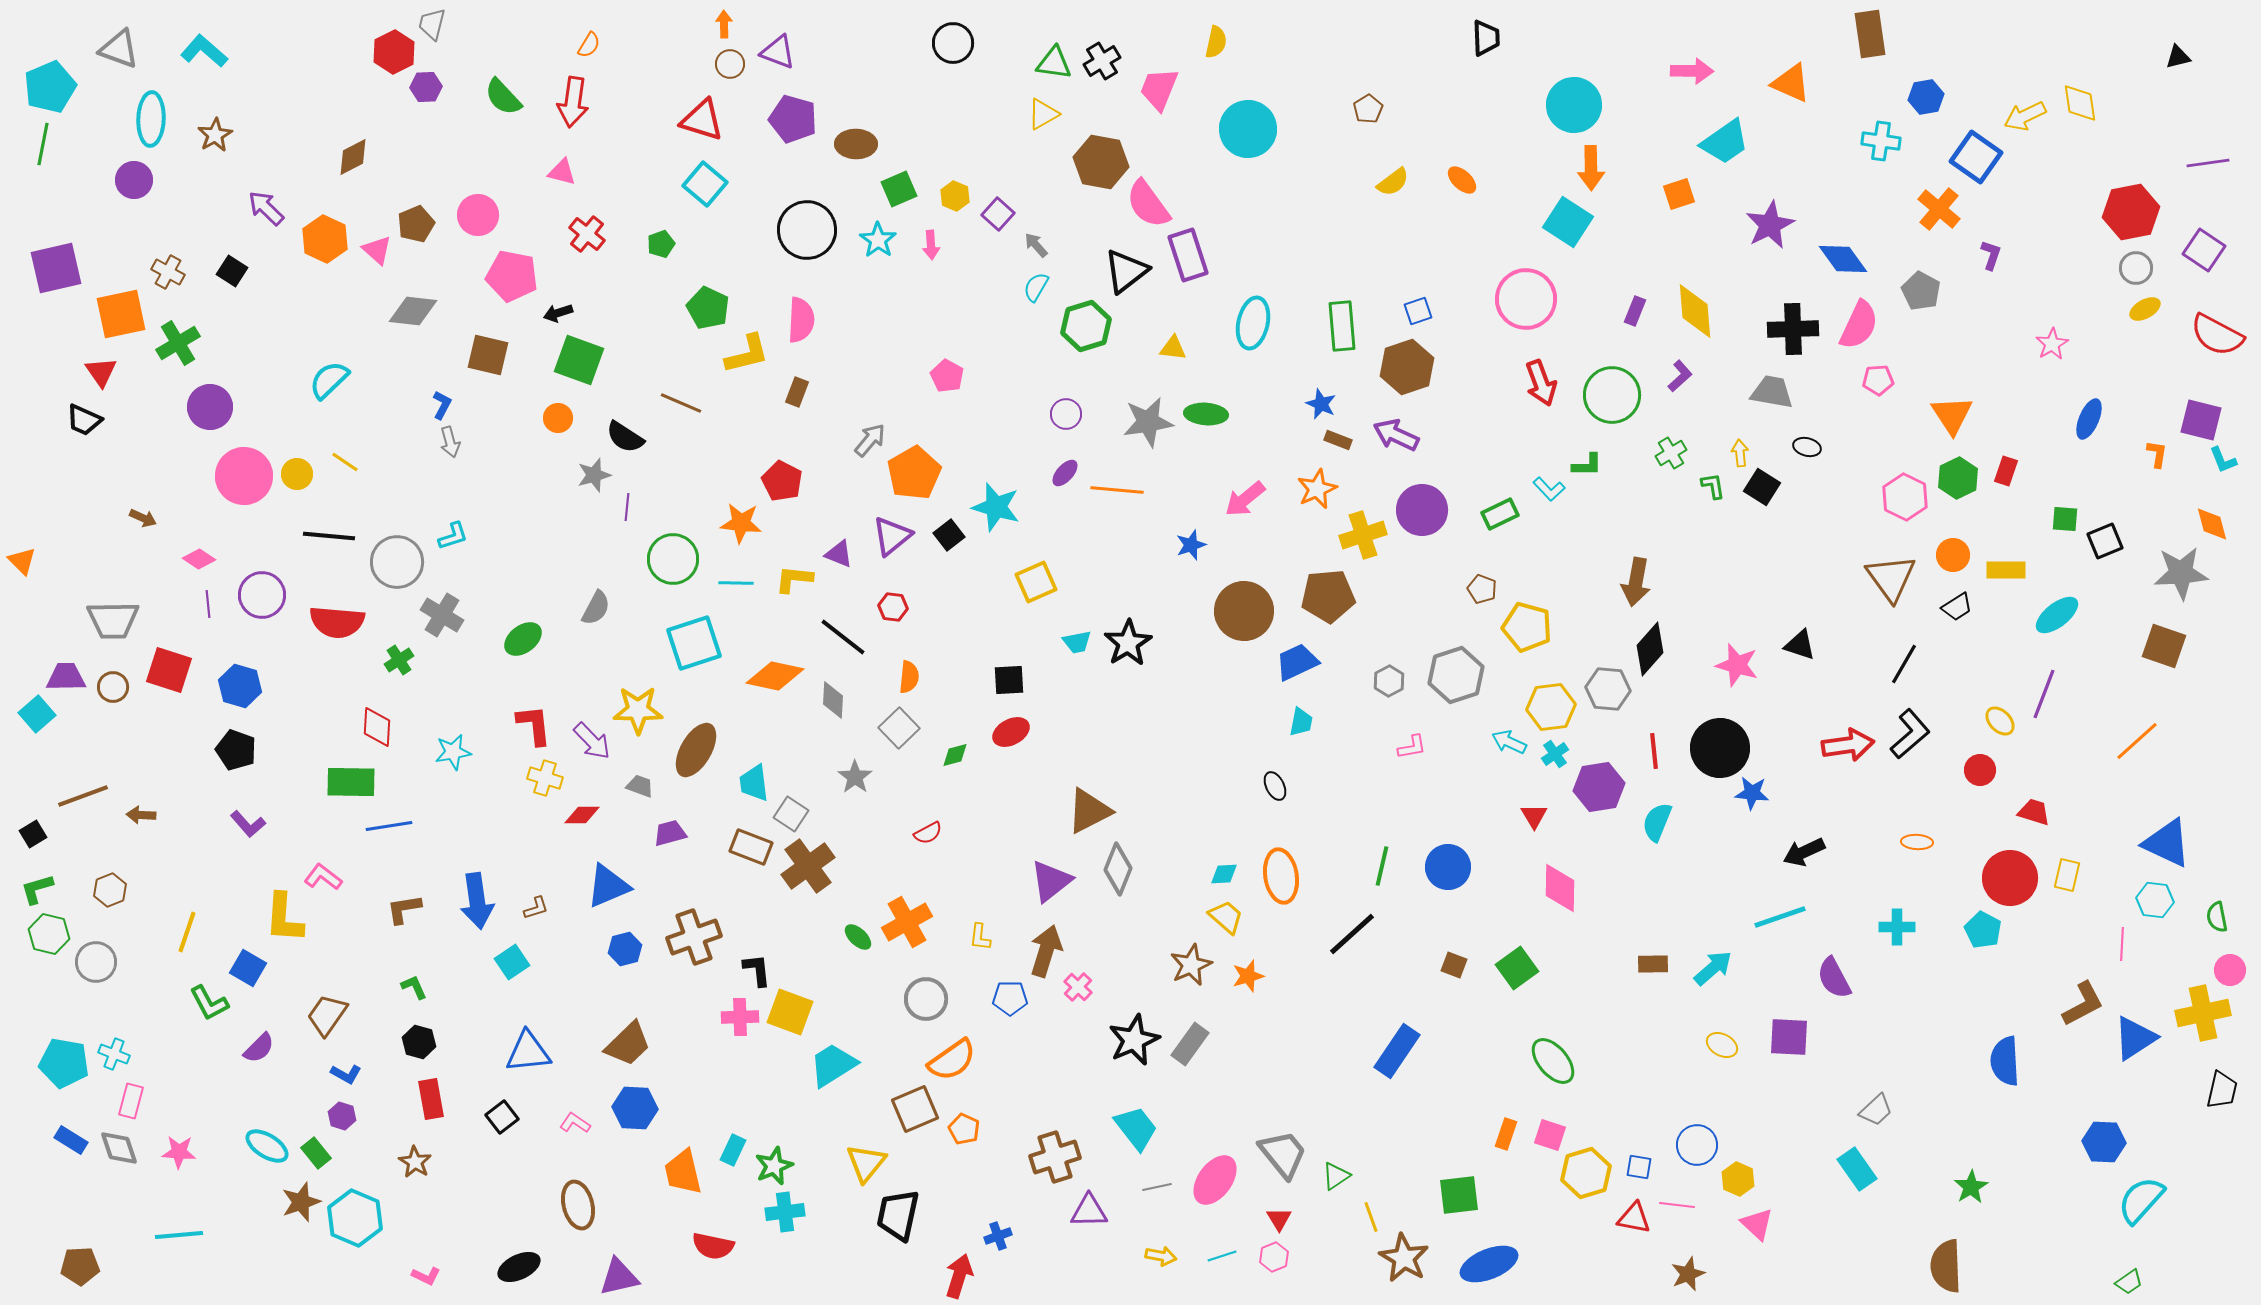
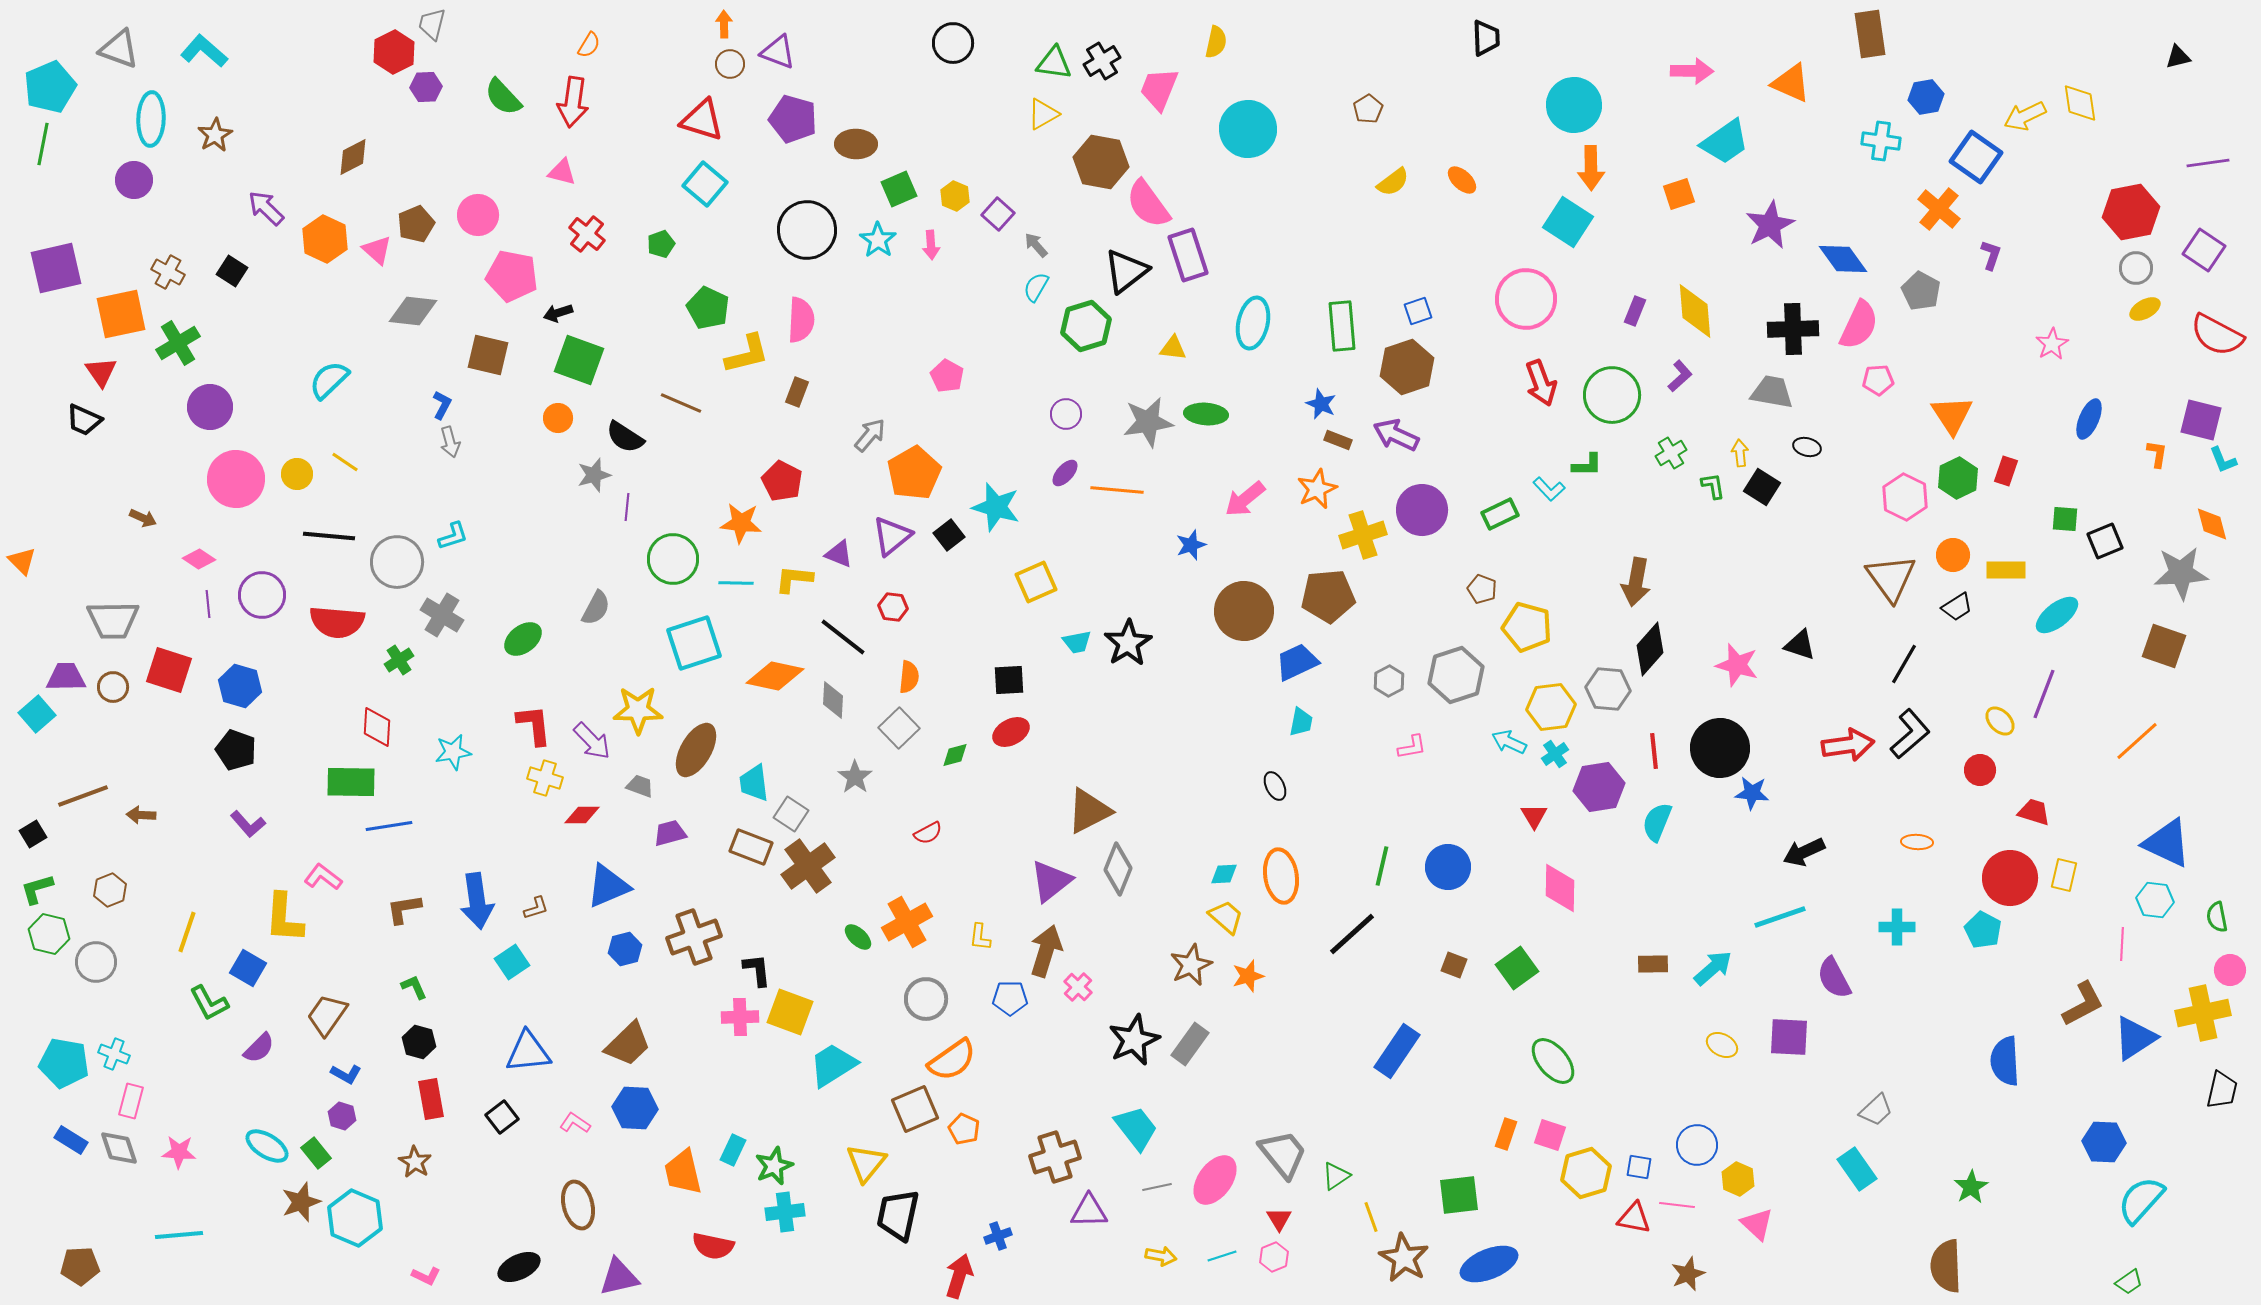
gray arrow at (870, 440): moved 5 px up
pink circle at (244, 476): moved 8 px left, 3 px down
yellow rectangle at (2067, 875): moved 3 px left
